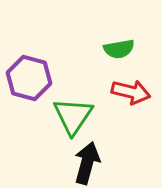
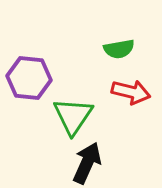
purple hexagon: rotated 9 degrees counterclockwise
black arrow: rotated 9 degrees clockwise
